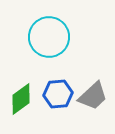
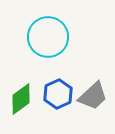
cyan circle: moved 1 px left
blue hexagon: rotated 20 degrees counterclockwise
